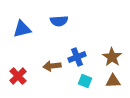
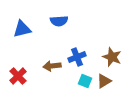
brown star: rotated 12 degrees counterclockwise
brown triangle: moved 9 px left; rotated 28 degrees counterclockwise
